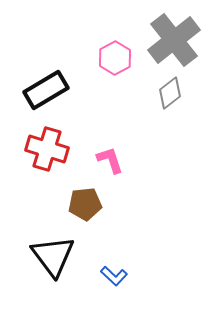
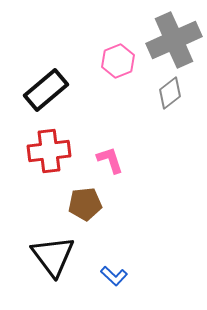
gray cross: rotated 14 degrees clockwise
pink hexagon: moved 3 px right, 3 px down; rotated 8 degrees clockwise
black rectangle: rotated 9 degrees counterclockwise
red cross: moved 2 px right, 2 px down; rotated 24 degrees counterclockwise
